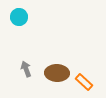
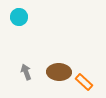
gray arrow: moved 3 px down
brown ellipse: moved 2 px right, 1 px up
